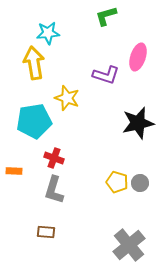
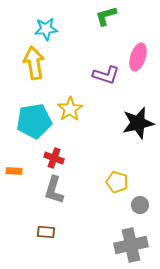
cyan star: moved 2 px left, 4 px up
yellow star: moved 3 px right, 11 px down; rotated 20 degrees clockwise
gray circle: moved 22 px down
gray cross: moved 2 px right; rotated 28 degrees clockwise
